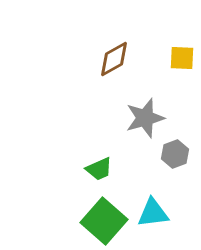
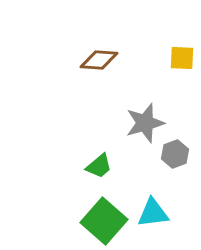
brown diamond: moved 15 px left, 1 px down; rotated 33 degrees clockwise
gray star: moved 5 px down
green trapezoid: moved 3 px up; rotated 16 degrees counterclockwise
